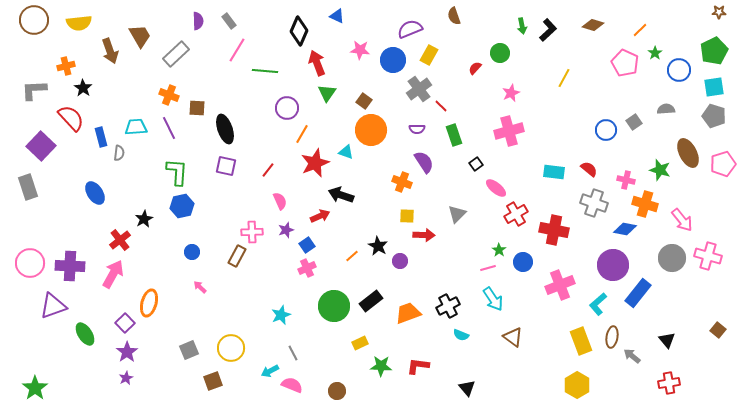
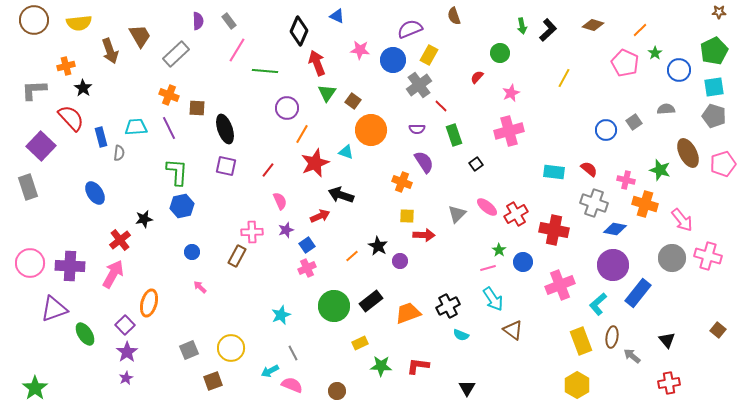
red semicircle at (475, 68): moved 2 px right, 9 px down
gray cross at (419, 89): moved 4 px up
brown square at (364, 101): moved 11 px left
pink ellipse at (496, 188): moved 9 px left, 19 px down
black star at (144, 219): rotated 18 degrees clockwise
blue diamond at (625, 229): moved 10 px left
purple triangle at (53, 306): moved 1 px right, 3 px down
purple square at (125, 323): moved 2 px down
brown triangle at (513, 337): moved 7 px up
black triangle at (467, 388): rotated 12 degrees clockwise
